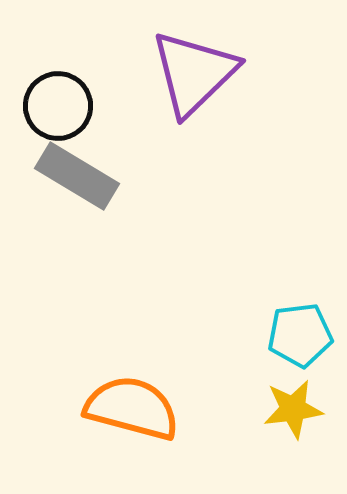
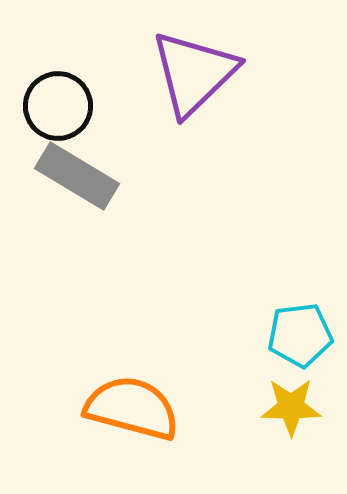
yellow star: moved 2 px left, 2 px up; rotated 8 degrees clockwise
